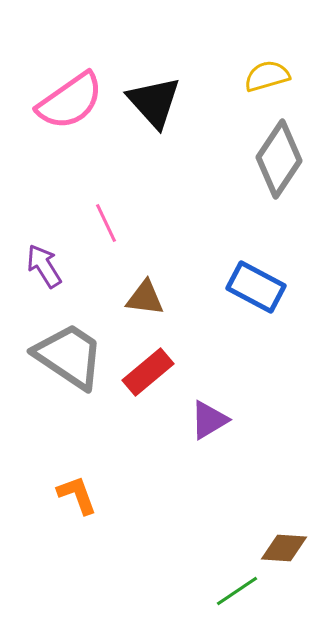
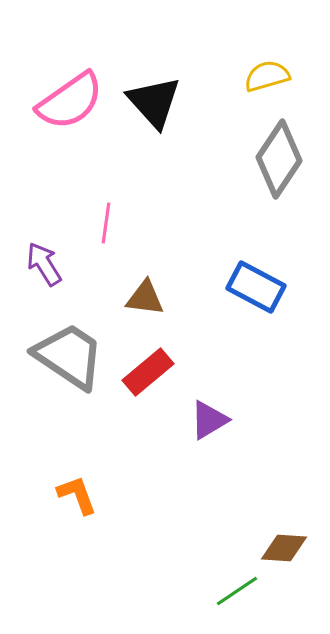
pink line: rotated 33 degrees clockwise
purple arrow: moved 2 px up
